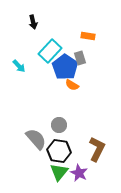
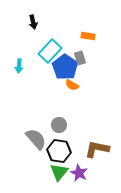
cyan arrow: rotated 48 degrees clockwise
brown L-shape: rotated 105 degrees counterclockwise
